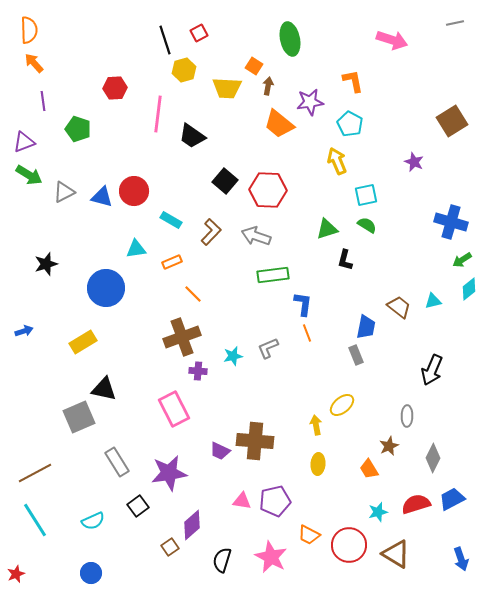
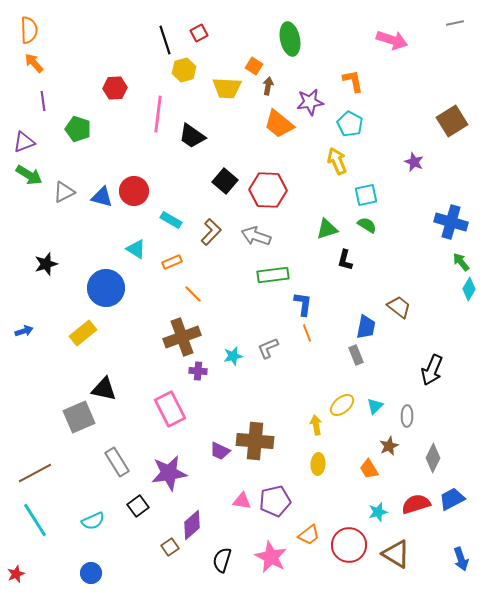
cyan triangle at (136, 249): rotated 40 degrees clockwise
green arrow at (462, 260): moved 1 px left, 2 px down; rotated 84 degrees clockwise
cyan diamond at (469, 289): rotated 20 degrees counterclockwise
cyan triangle at (433, 301): moved 58 px left, 105 px down; rotated 30 degrees counterclockwise
yellow rectangle at (83, 342): moved 9 px up; rotated 8 degrees counterclockwise
pink rectangle at (174, 409): moved 4 px left
orange trapezoid at (309, 535): rotated 65 degrees counterclockwise
